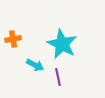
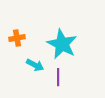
orange cross: moved 4 px right, 1 px up
purple line: rotated 12 degrees clockwise
